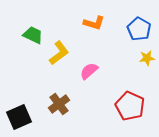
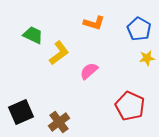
brown cross: moved 18 px down
black square: moved 2 px right, 5 px up
